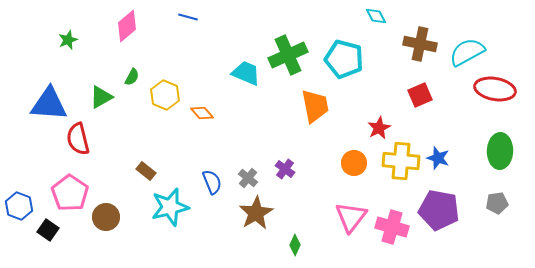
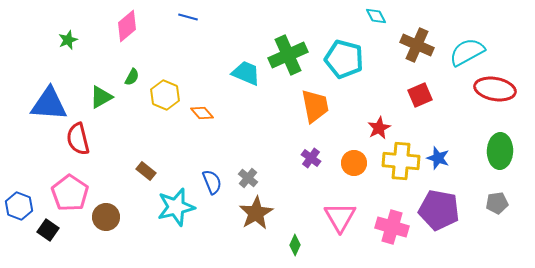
brown cross: moved 3 px left, 1 px down; rotated 12 degrees clockwise
purple cross: moved 26 px right, 11 px up
cyan star: moved 6 px right
pink triangle: moved 11 px left; rotated 8 degrees counterclockwise
